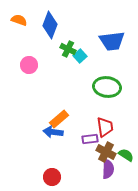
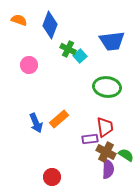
blue arrow: moved 17 px left, 9 px up; rotated 120 degrees counterclockwise
